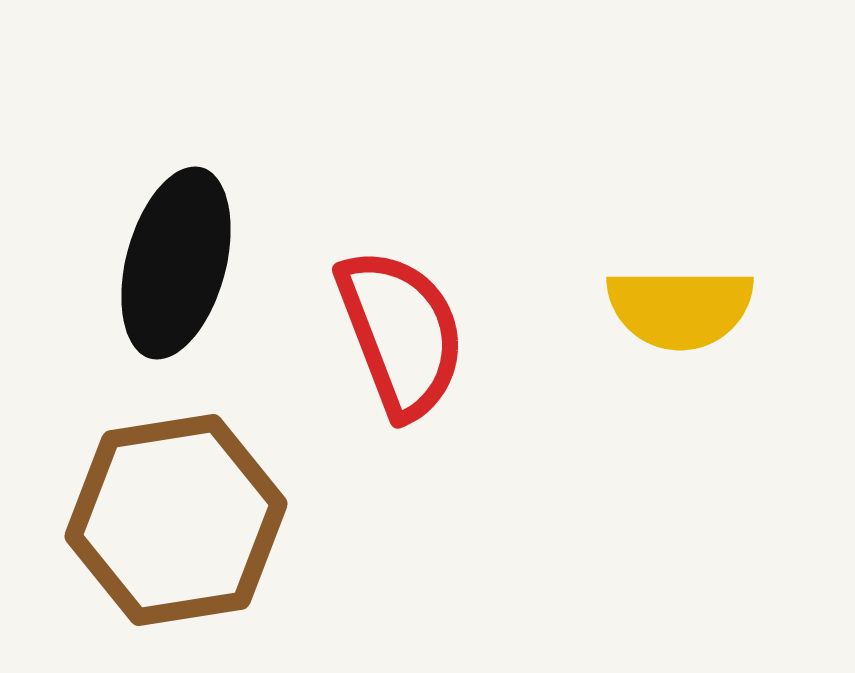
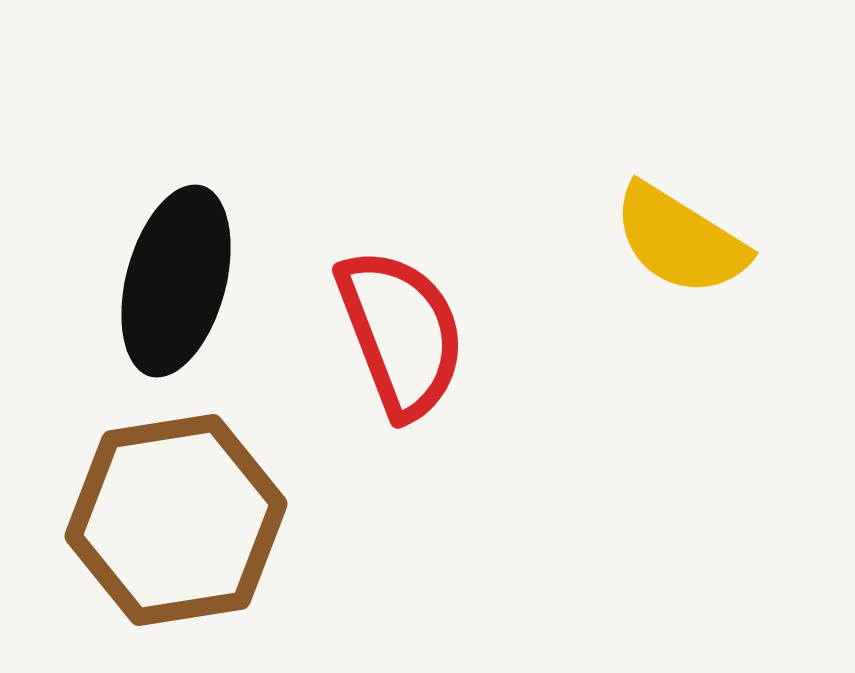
black ellipse: moved 18 px down
yellow semicircle: moved 68 px up; rotated 32 degrees clockwise
